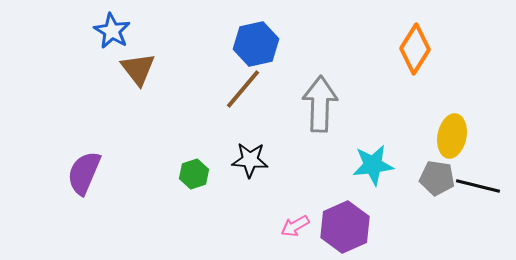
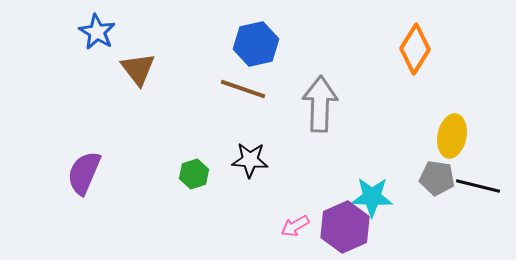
blue star: moved 15 px left, 1 px down
brown line: rotated 69 degrees clockwise
cyan star: moved 1 px left, 32 px down; rotated 9 degrees clockwise
